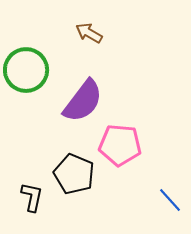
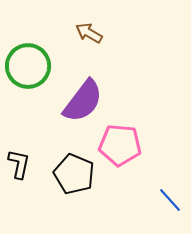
green circle: moved 2 px right, 4 px up
black L-shape: moved 13 px left, 33 px up
